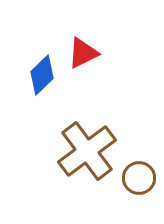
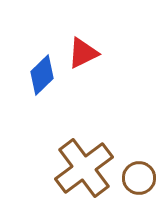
brown cross: moved 3 px left, 17 px down
